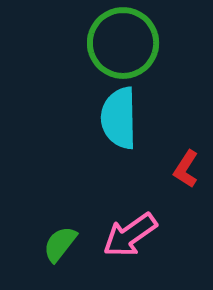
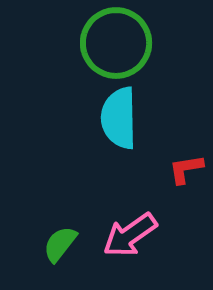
green circle: moved 7 px left
red L-shape: rotated 48 degrees clockwise
